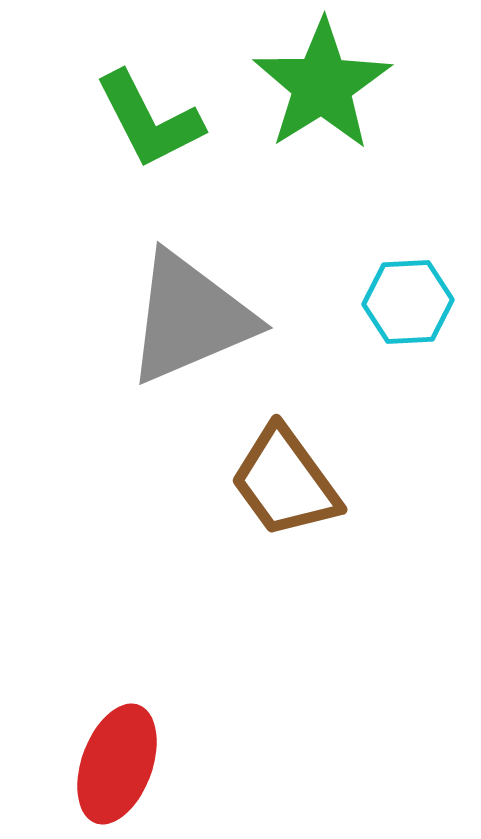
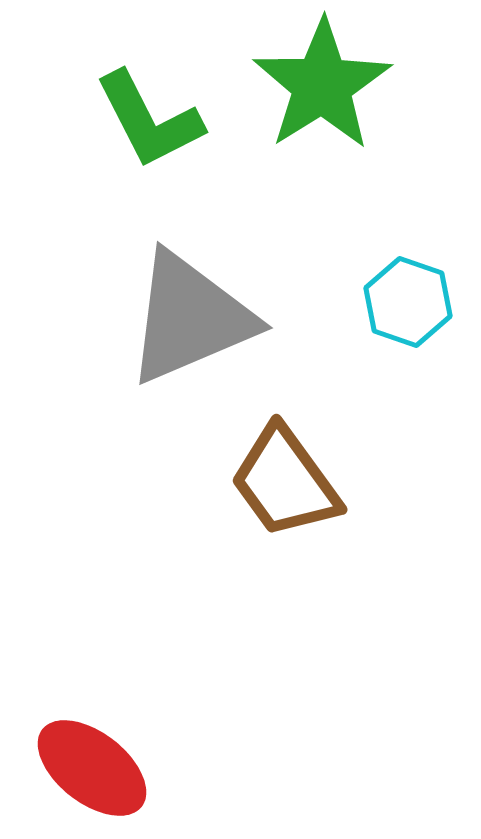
cyan hexagon: rotated 22 degrees clockwise
red ellipse: moved 25 px left, 4 px down; rotated 72 degrees counterclockwise
